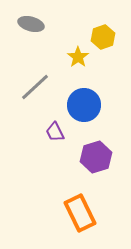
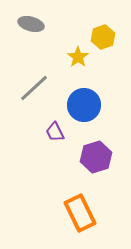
gray line: moved 1 px left, 1 px down
